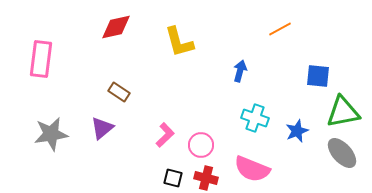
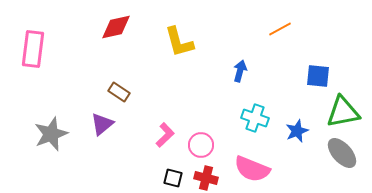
pink rectangle: moved 8 px left, 10 px up
purple triangle: moved 4 px up
gray star: rotated 12 degrees counterclockwise
